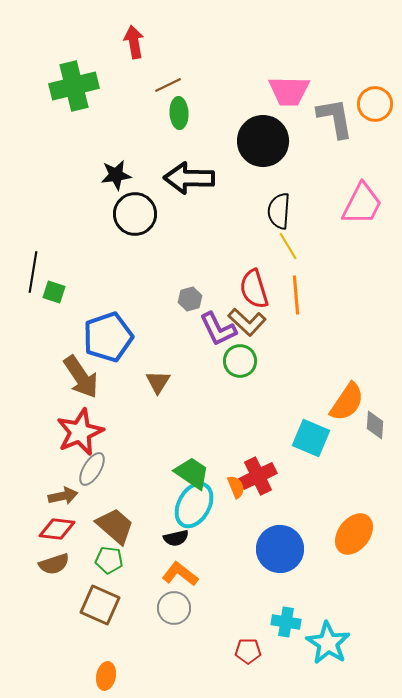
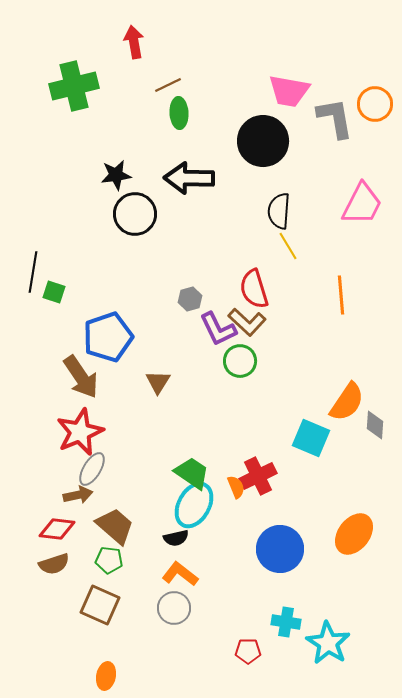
pink trapezoid at (289, 91): rotated 9 degrees clockwise
orange line at (296, 295): moved 45 px right
brown arrow at (63, 496): moved 15 px right, 1 px up
